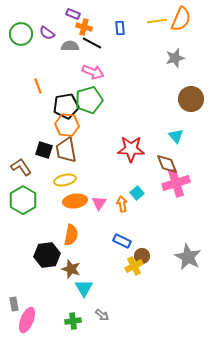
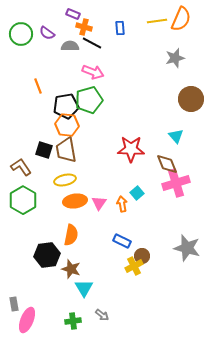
gray star at (188, 257): moved 1 px left, 9 px up; rotated 12 degrees counterclockwise
